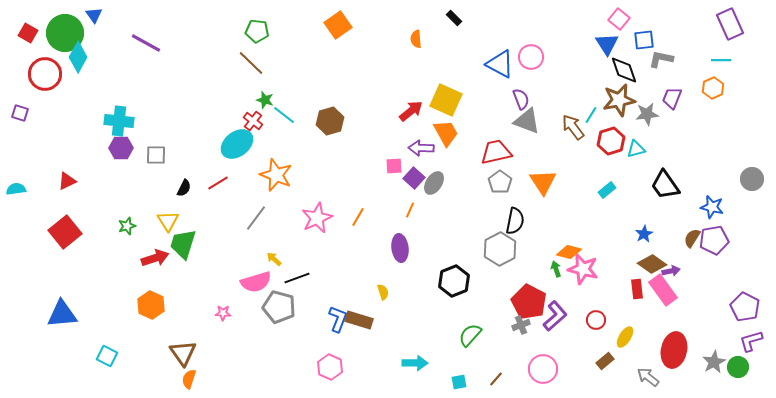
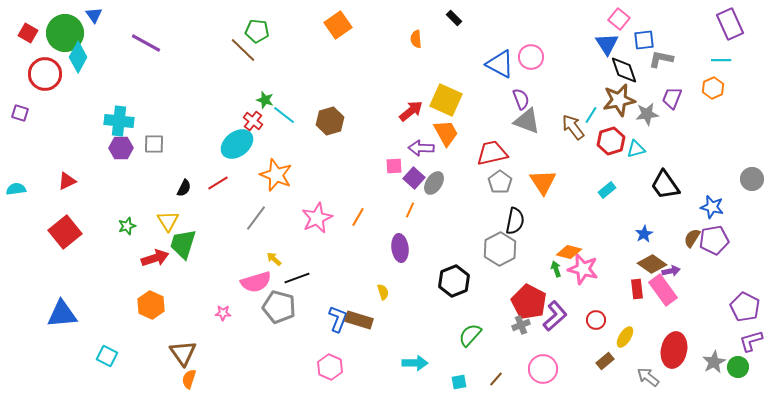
brown line at (251, 63): moved 8 px left, 13 px up
red trapezoid at (496, 152): moved 4 px left, 1 px down
gray square at (156, 155): moved 2 px left, 11 px up
